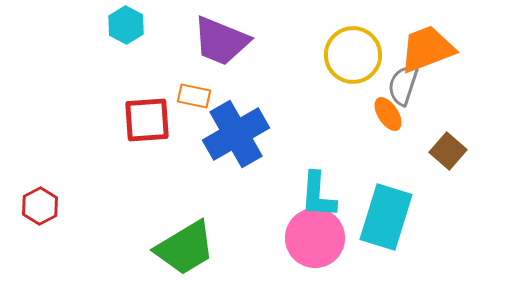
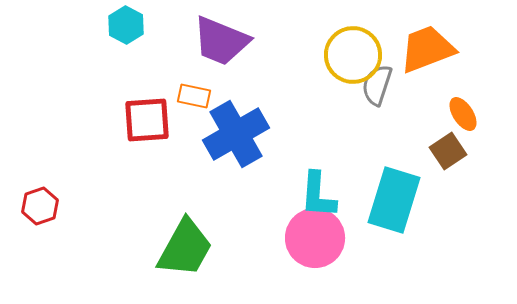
gray semicircle: moved 26 px left
orange ellipse: moved 75 px right
brown square: rotated 15 degrees clockwise
red hexagon: rotated 9 degrees clockwise
cyan rectangle: moved 8 px right, 17 px up
green trapezoid: rotated 30 degrees counterclockwise
